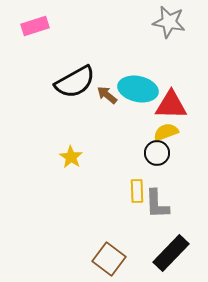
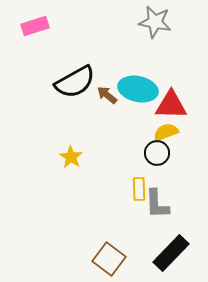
gray star: moved 14 px left
yellow rectangle: moved 2 px right, 2 px up
